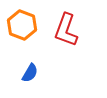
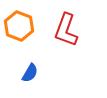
orange hexagon: moved 3 px left, 1 px down
